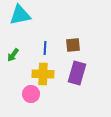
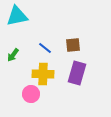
cyan triangle: moved 3 px left, 1 px down
blue line: rotated 56 degrees counterclockwise
